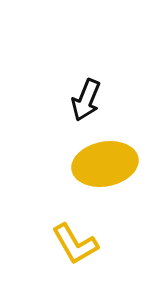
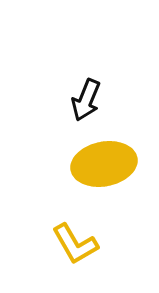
yellow ellipse: moved 1 px left
